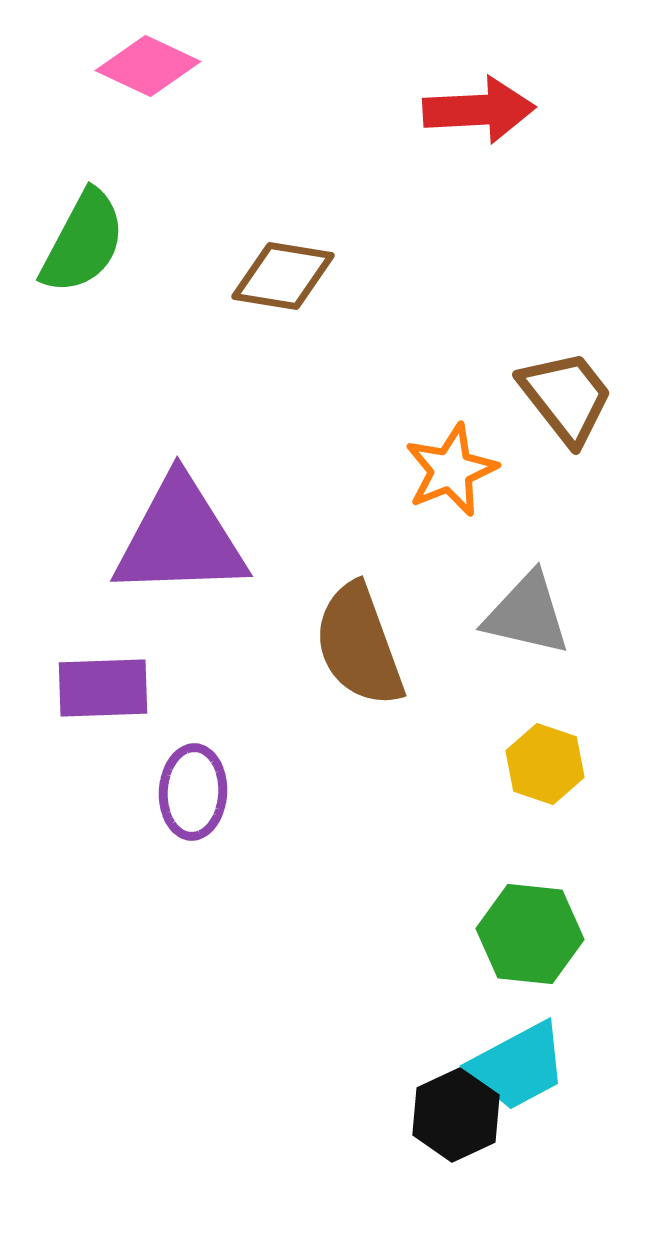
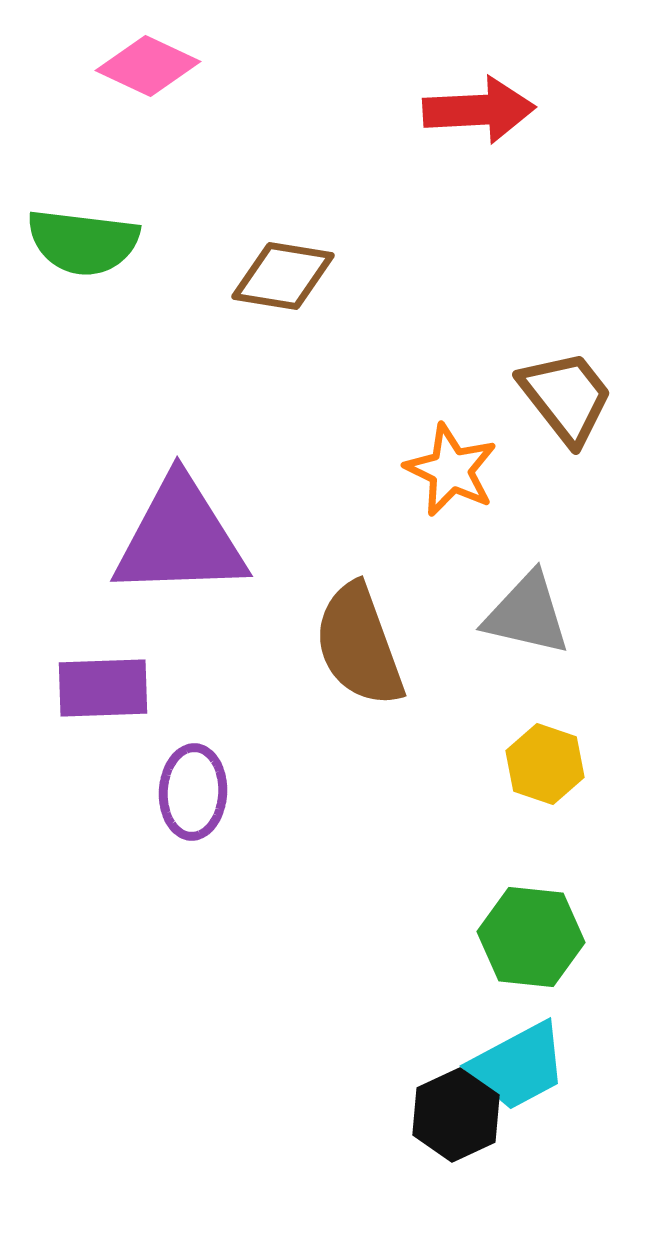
green semicircle: rotated 69 degrees clockwise
orange star: rotated 24 degrees counterclockwise
green hexagon: moved 1 px right, 3 px down
